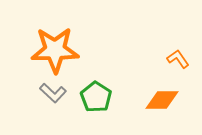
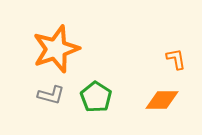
orange star: moved 1 px right, 1 px up; rotated 18 degrees counterclockwise
orange L-shape: moved 2 px left; rotated 25 degrees clockwise
gray L-shape: moved 2 px left, 2 px down; rotated 28 degrees counterclockwise
